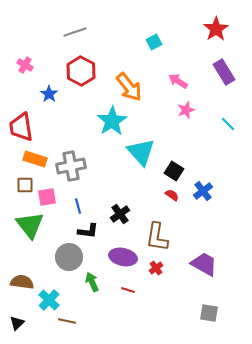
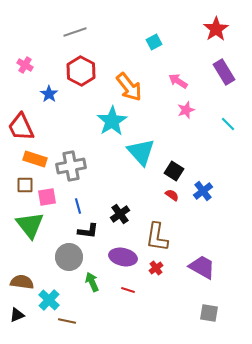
red trapezoid: rotated 16 degrees counterclockwise
purple trapezoid: moved 2 px left, 3 px down
black triangle: moved 8 px up; rotated 21 degrees clockwise
